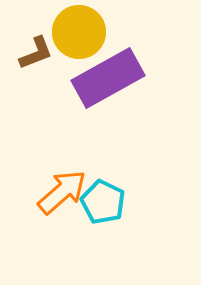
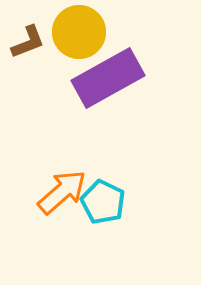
brown L-shape: moved 8 px left, 11 px up
